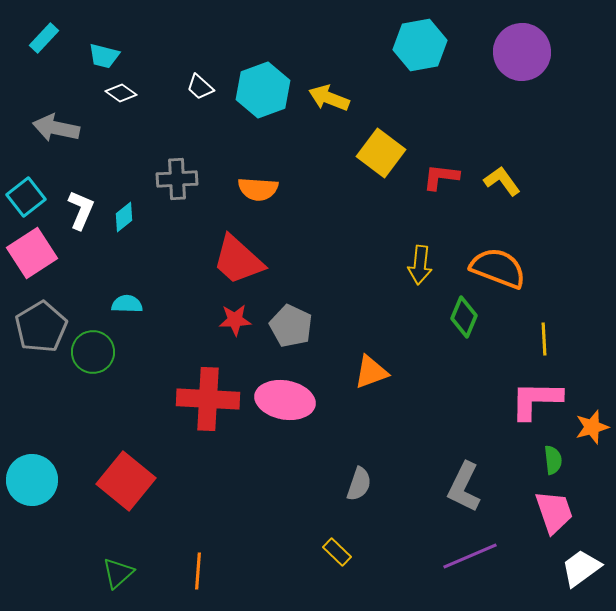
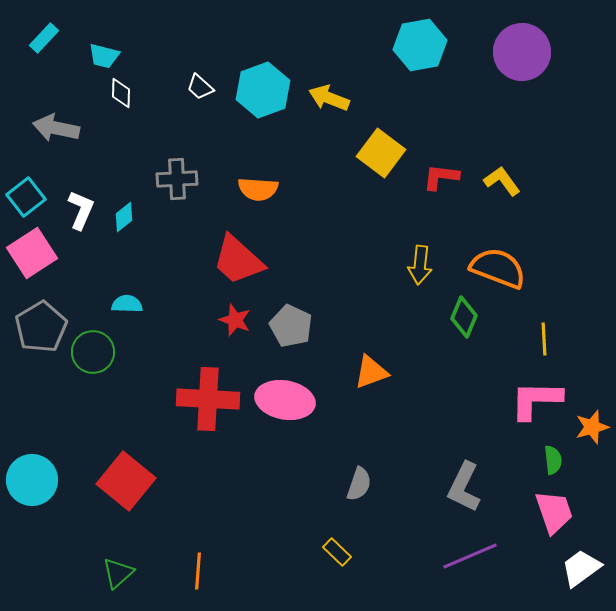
white diamond at (121, 93): rotated 56 degrees clockwise
red star at (235, 320): rotated 24 degrees clockwise
